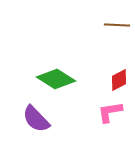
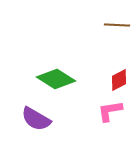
pink L-shape: moved 1 px up
purple semicircle: rotated 16 degrees counterclockwise
